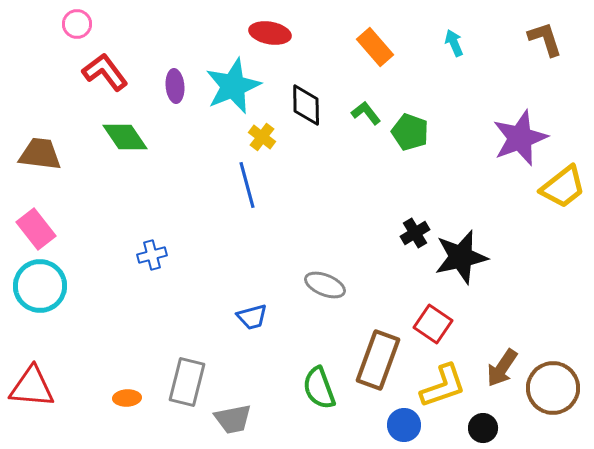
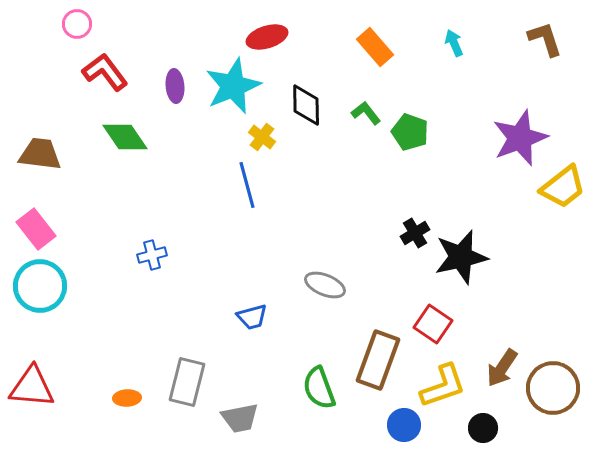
red ellipse: moved 3 px left, 4 px down; rotated 27 degrees counterclockwise
gray trapezoid: moved 7 px right, 1 px up
